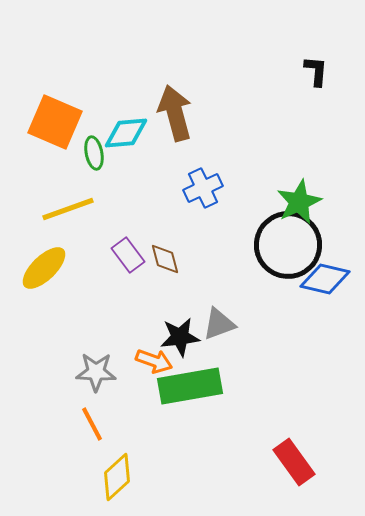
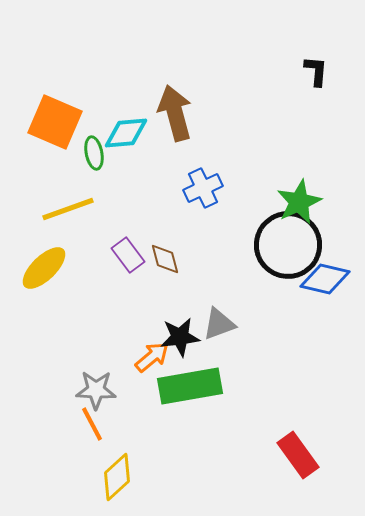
orange arrow: moved 2 px left, 4 px up; rotated 60 degrees counterclockwise
gray star: moved 18 px down
red rectangle: moved 4 px right, 7 px up
